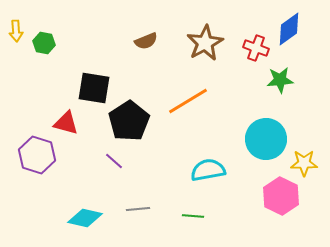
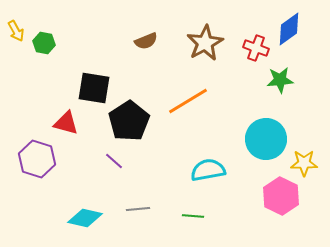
yellow arrow: rotated 25 degrees counterclockwise
purple hexagon: moved 4 px down
